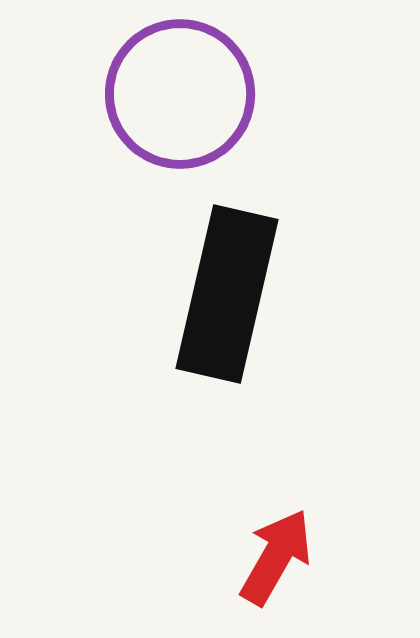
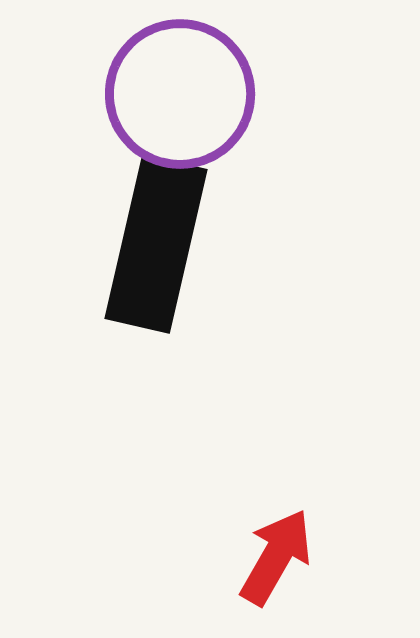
black rectangle: moved 71 px left, 50 px up
